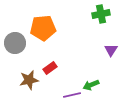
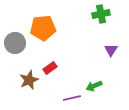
brown star: rotated 12 degrees counterclockwise
green arrow: moved 3 px right, 1 px down
purple line: moved 3 px down
